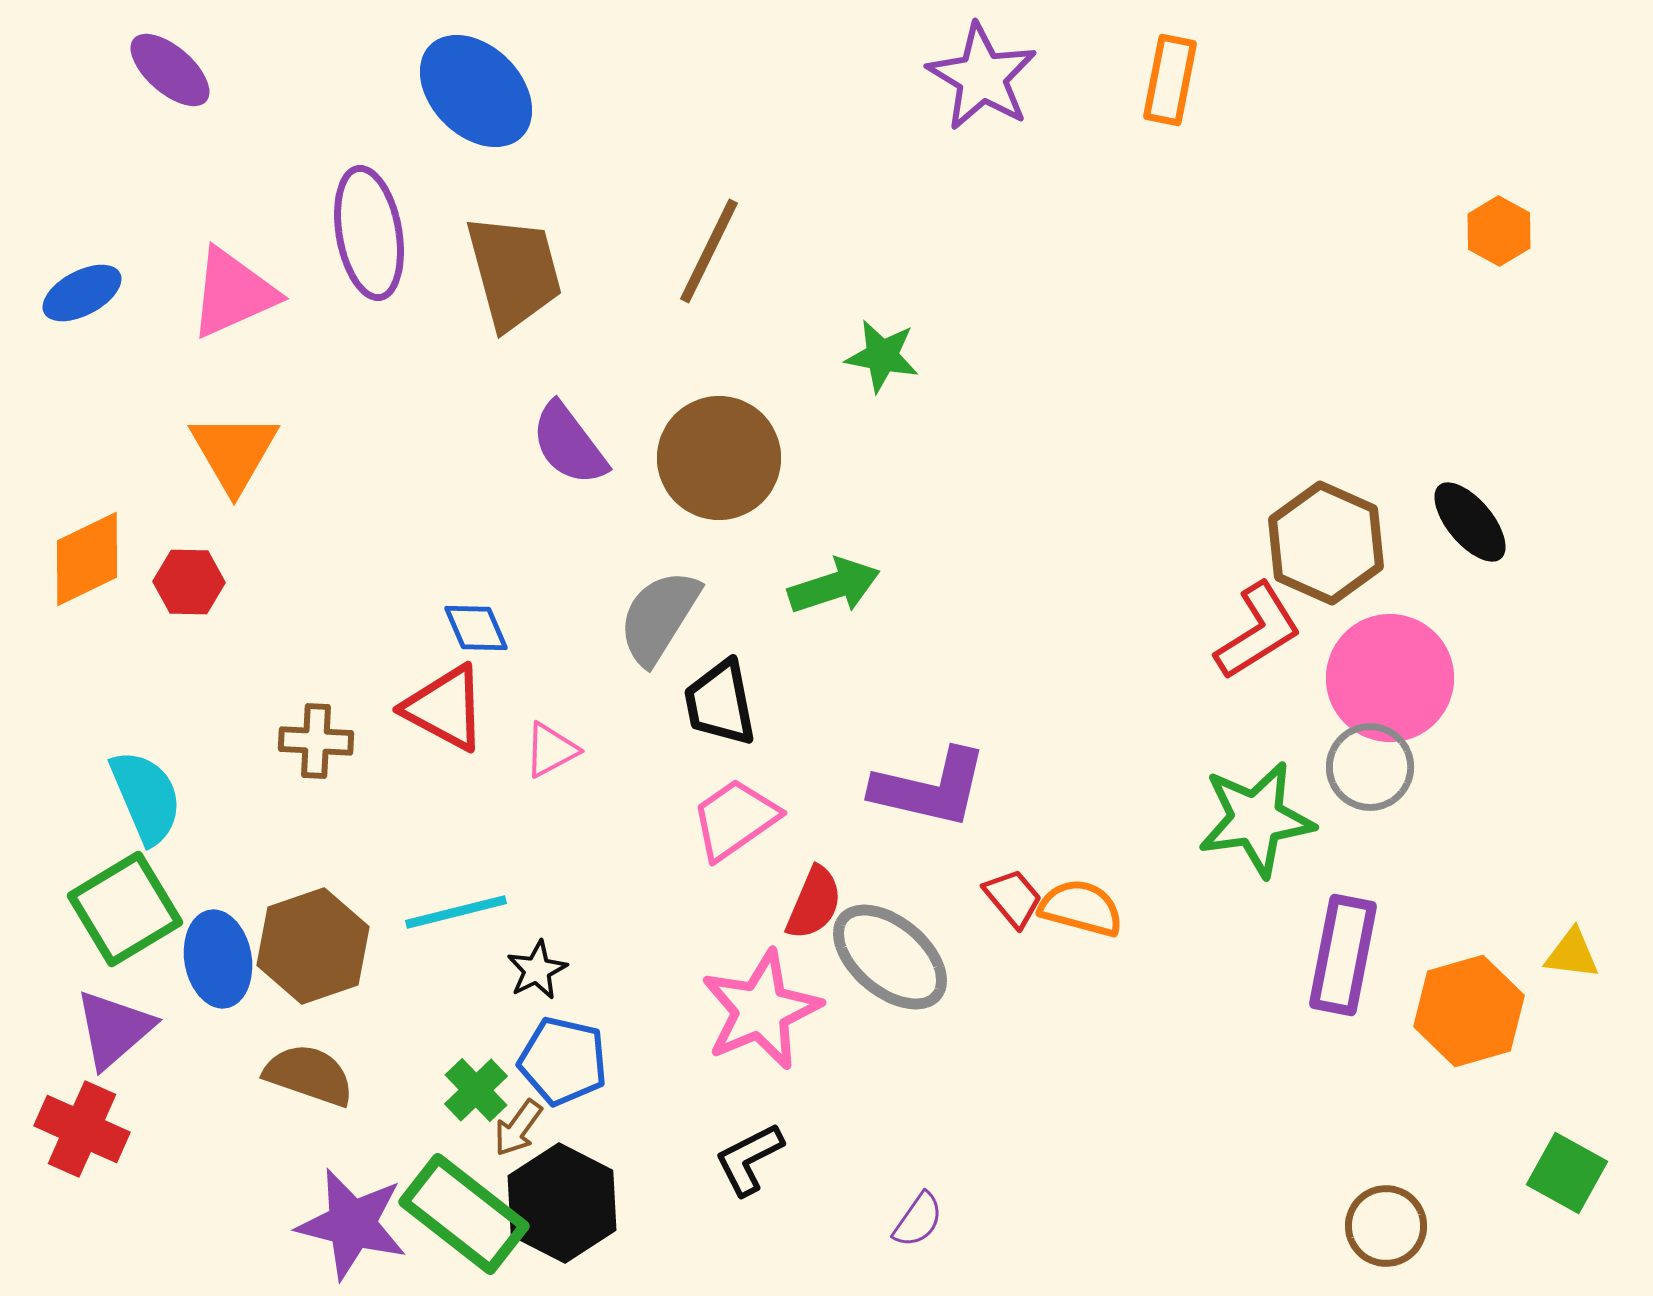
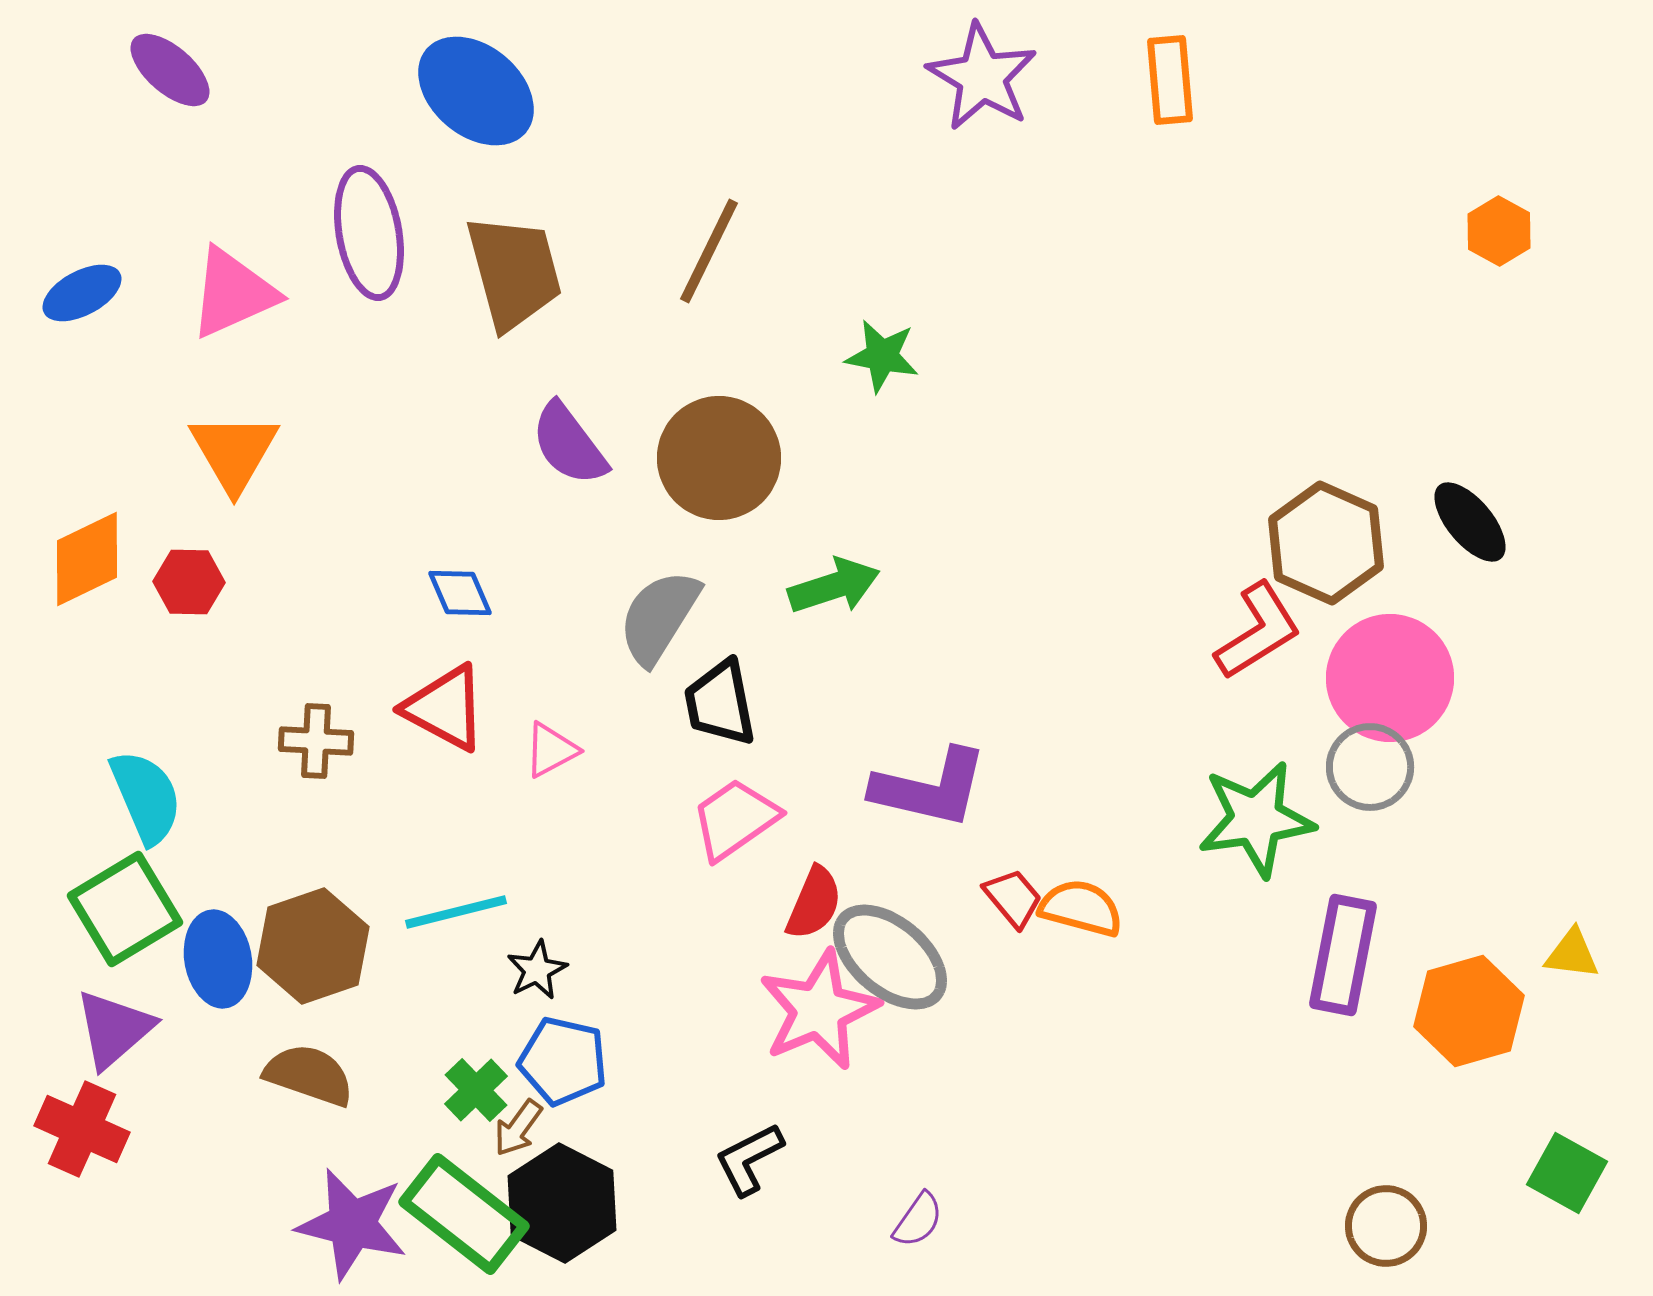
orange rectangle at (1170, 80): rotated 16 degrees counterclockwise
blue ellipse at (476, 91): rotated 5 degrees counterclockwise
blue diamond at (476, 628): moved 16 px left, 35 px up
pink star at (761, 1010): moved 58 px right
